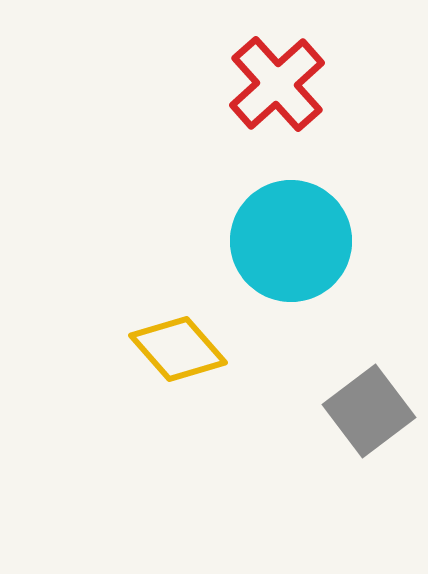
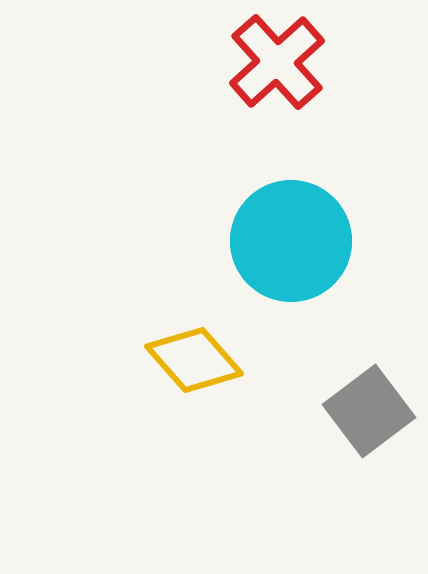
red cross: moved 22 px up
yellow diamond: moved 16 px right, 11 px down
